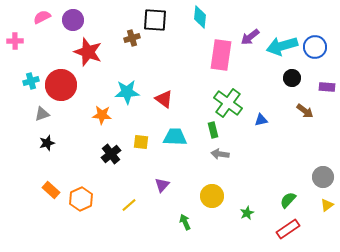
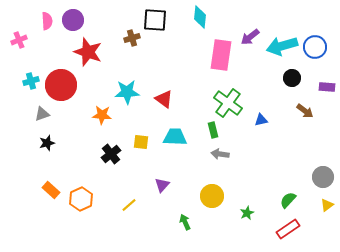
pink semicircle: moved 5 px right, 4 px down; rotated 114 degrees clockwise
pink cross: moved 4 px right, 1 px up; rotated 21 degrees counterclockwise
